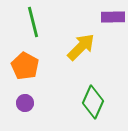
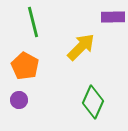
purple circle: moved 6 px left, 3 px up
